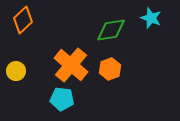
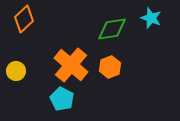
orange diamond: moved 1 px right, 1 px up
green diamond: moved 1 px right, 1 px up
orange hexagon: moved 2 px up
cyan pentagon: rotated 20 degrees clockwise
